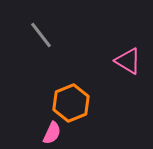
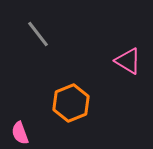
gray line: moved 3 px left, 1 px up
pink semicircle: moved 32 px left; rotated 135 degrees clockwise
